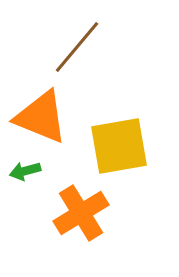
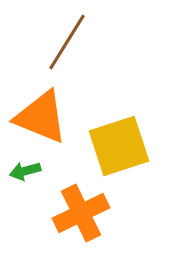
brown line: moved 10 px left, 5 px up; rotated 8 degrees counterclockwise
yellow square: rotated 8 degrees counterclockwise
orange cross: rotated 6 degrees clockwise
